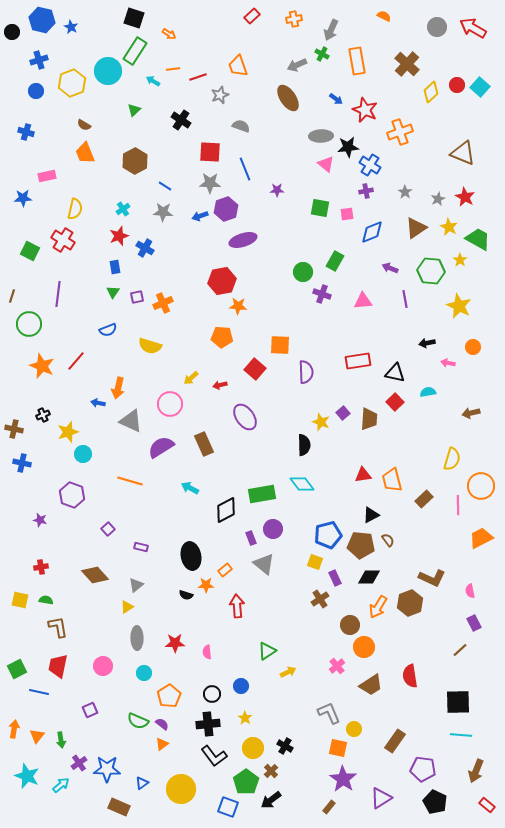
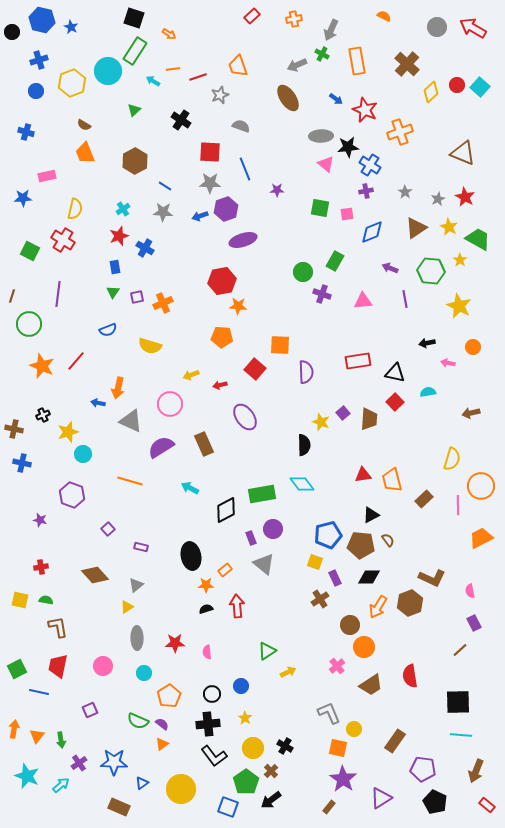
yellow arrow at (191, 378): moved 3 px up; rotated 21 degrees clockwise
black semicircle at (186, 595): moved 20 px right, 14 px down; rotated 144 degrees clockwise
blue star at (107, 769): moved 7 px right, 7 px up
